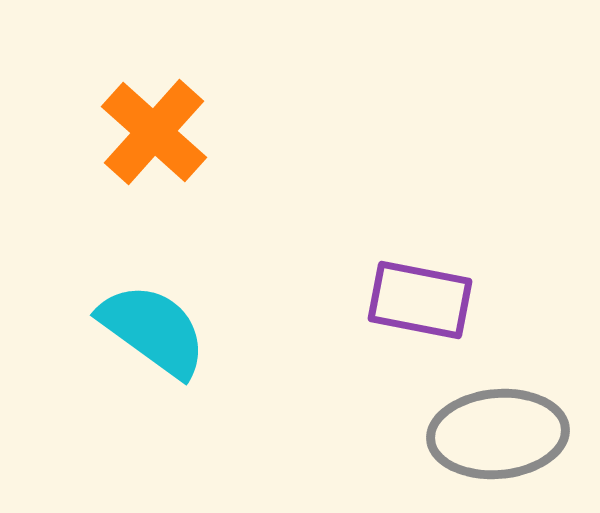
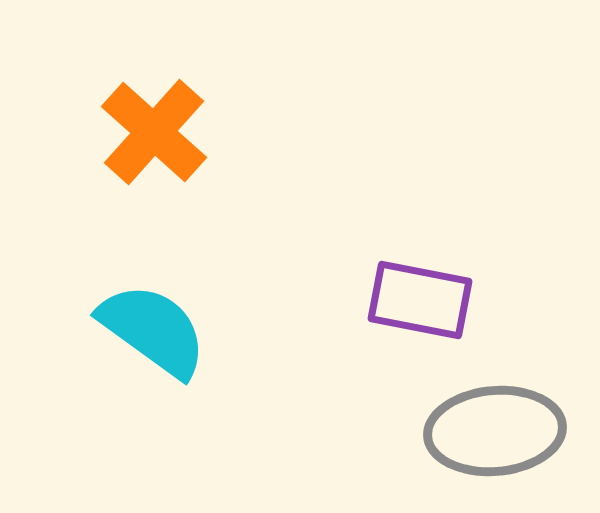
gray ellipse: moved 3 px left, 3 px up
